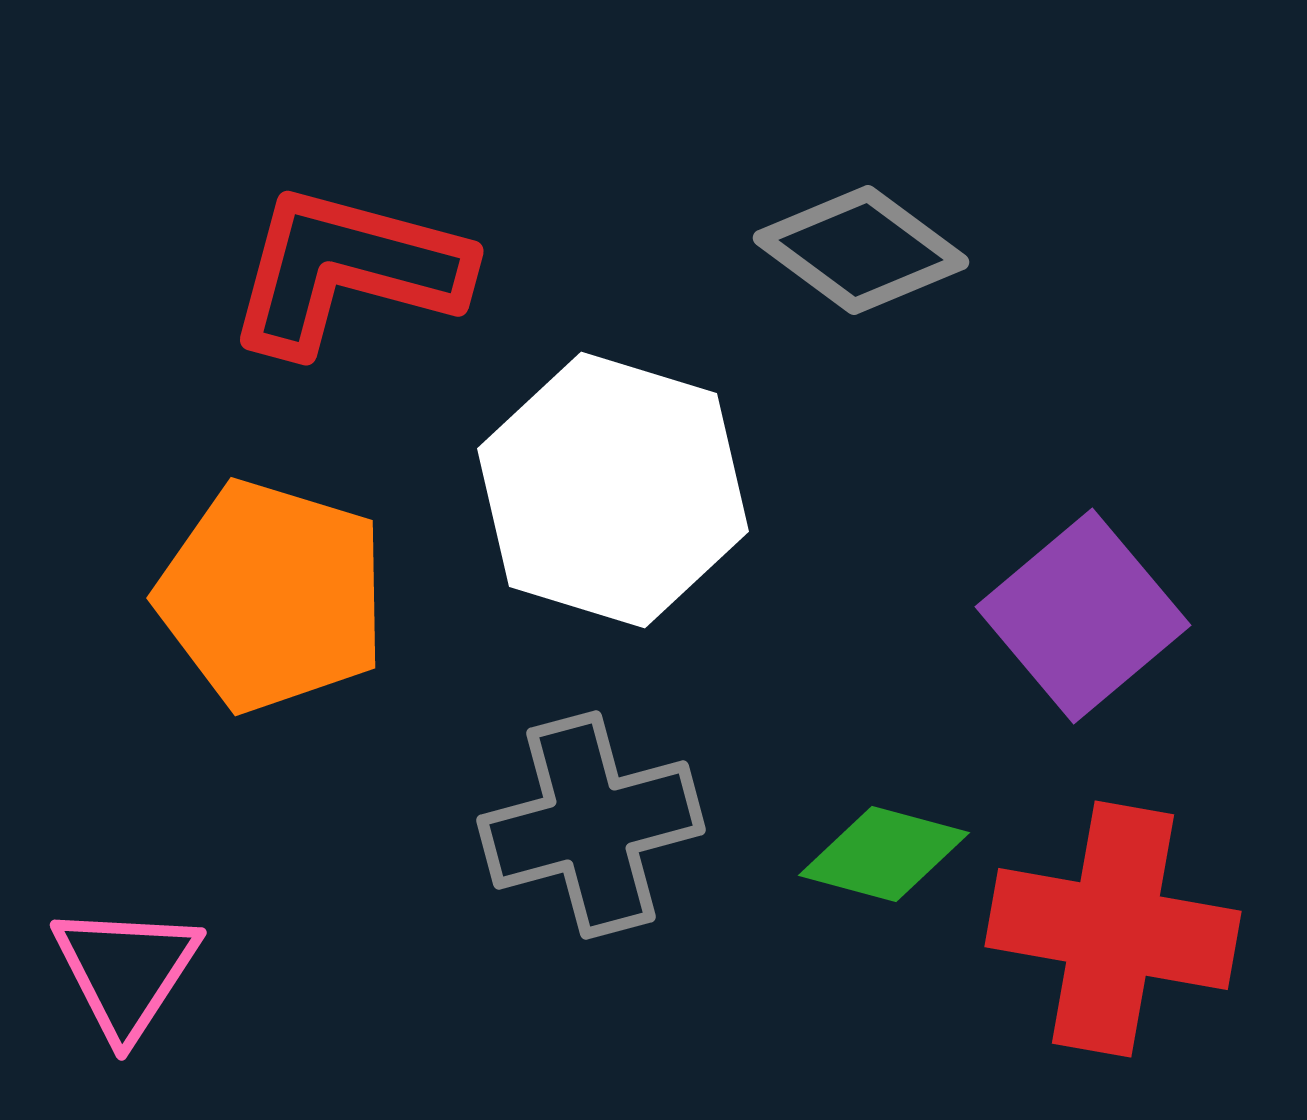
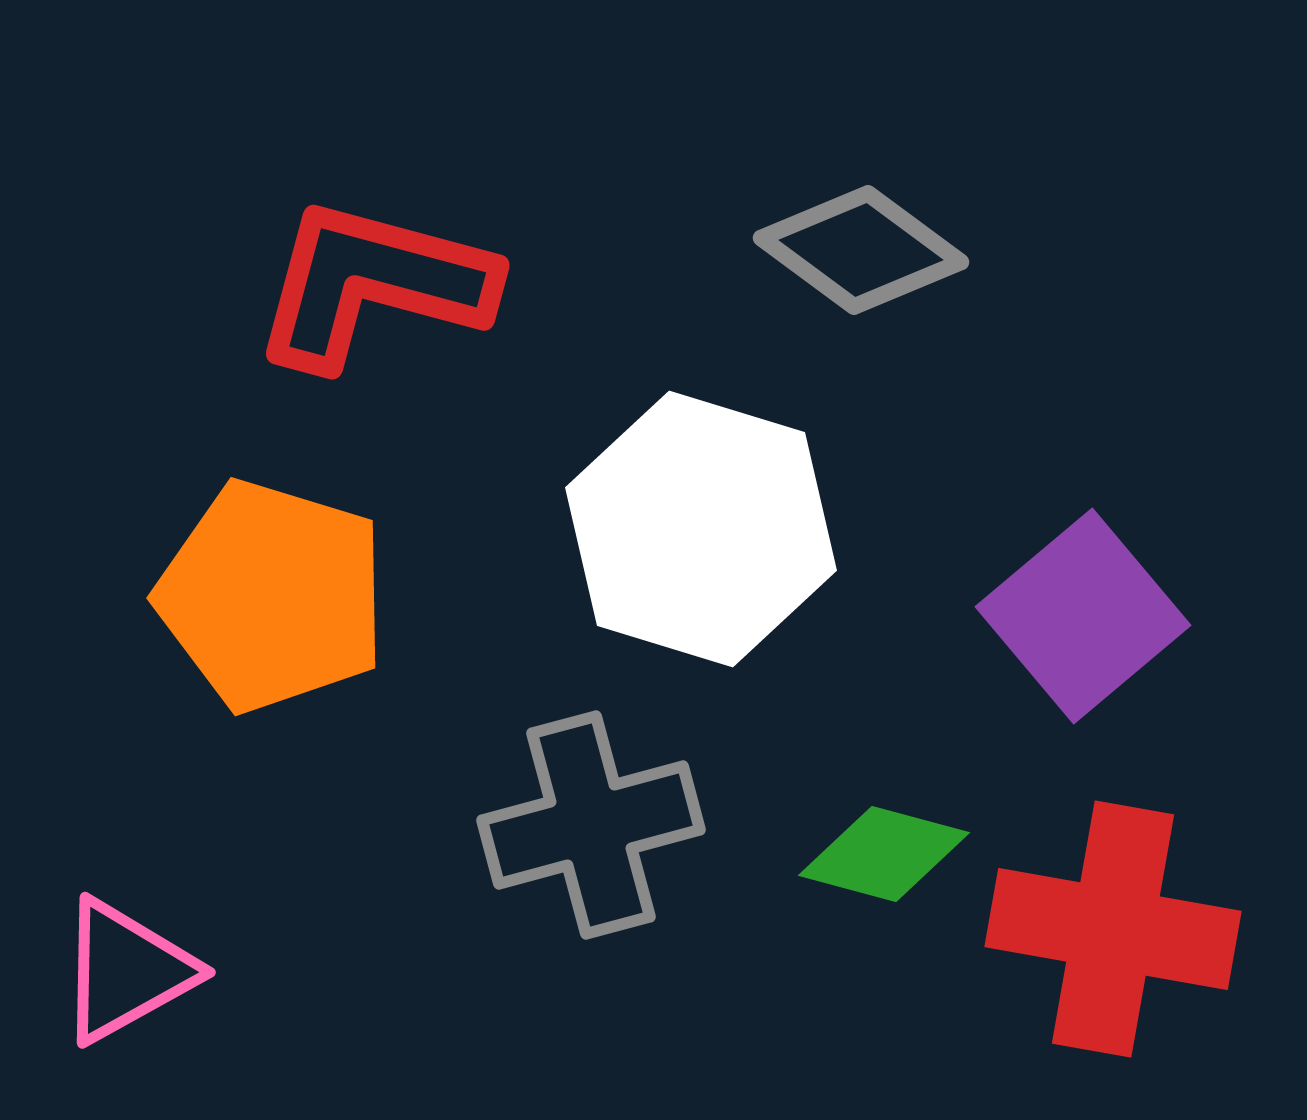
red L-shape: moved 26 px right, 14 px down
white hexagon: moved 88 px right, 39 px down
pink triangle: rotated 28 degrees clockwise
